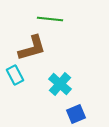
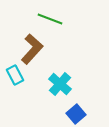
green line: rotated 15 degrees clockwise
brown L-shape: moved 1 px down; rotated 32 degrees counterclockwise
blue square: rotated 18 degrees counterclockwise
